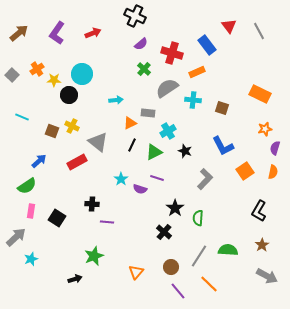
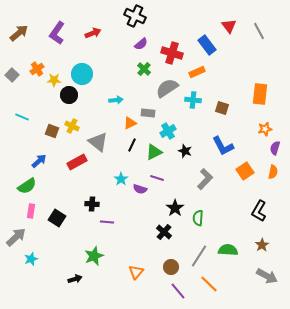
orange rectangle at (260, 94): rotated 70 degrees clockwise
